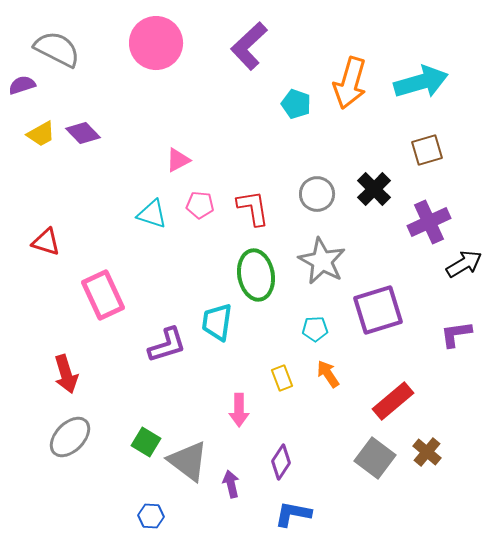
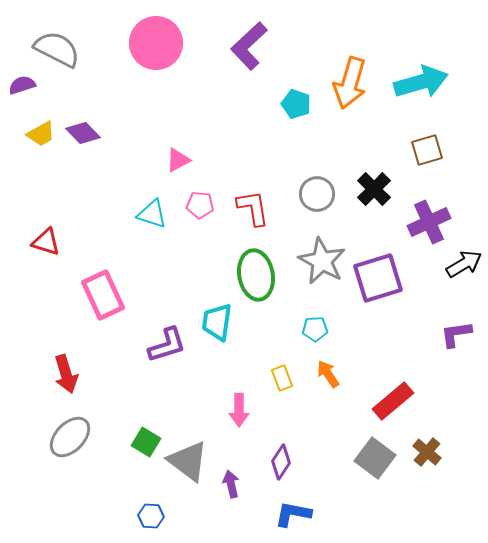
purple square at (378, 310): moved 32 px up
